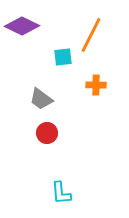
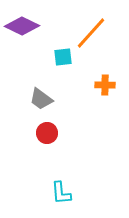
orange line: moved 2 px up; rotated 15 degrees clockwise
orange cross: moved 9 px right
